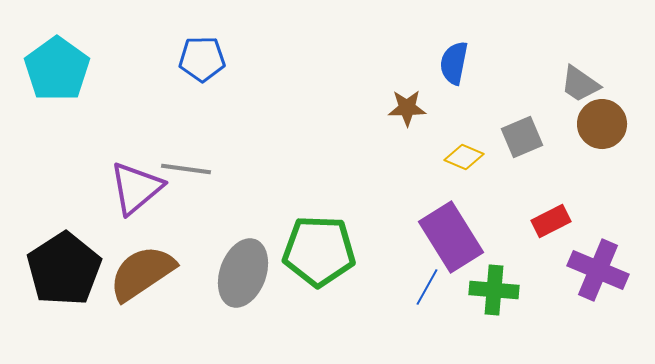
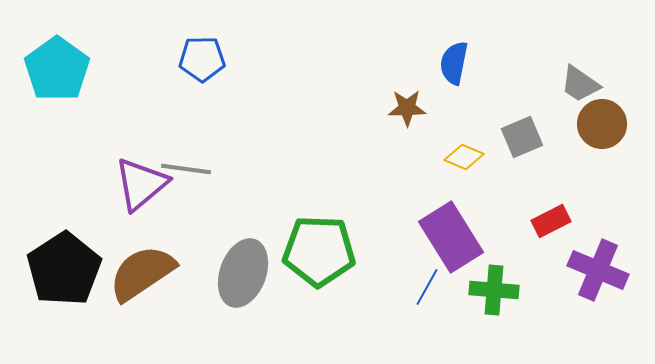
purple triangle: moved 5 px right, 4 px up
